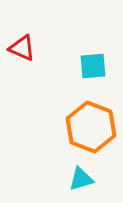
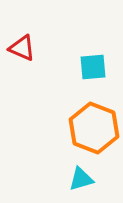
cyan square: moved 1 px down
orange hexagon: moved 3 px right, 1 px down
